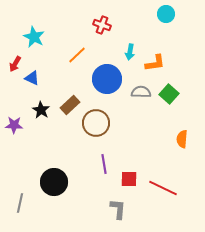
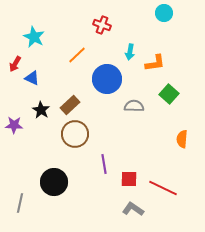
cyan circle: moved 2 px left, 1 px up
gray semicircle: moved 7 px left, 14 px down
brown circle: moved 21 px left, 11 px down
gray L-shape: moved 15 px right; rotated 60 degrees counterclockwise
